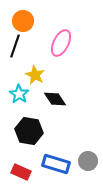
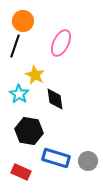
black diamond: rotated 25 degrees clockwise
blue rectangle: moved 6 px up
